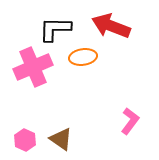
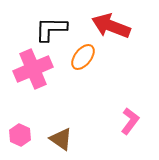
black L-shape: moved 4 px left
orange ellipse: rotated 44 degrees counterclockwise
pink cross: moved 2 px down
pink hexagon: moved 5 px left, 5 px up
